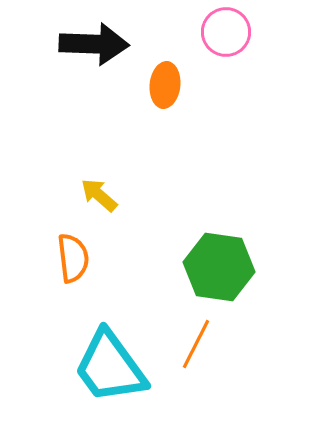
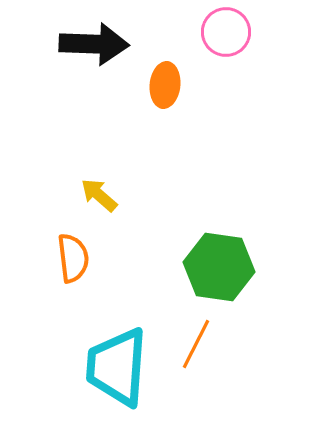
cyan trapezoid: moved 7 px right; rotated 40 degrees clockwise
